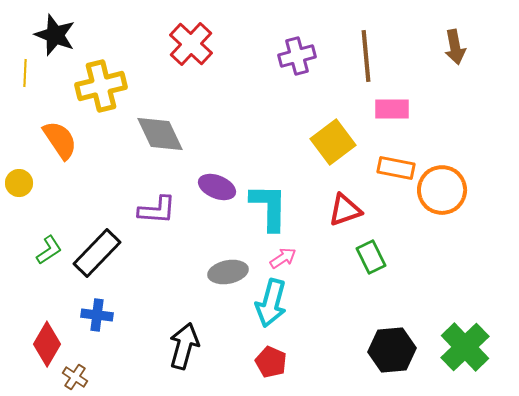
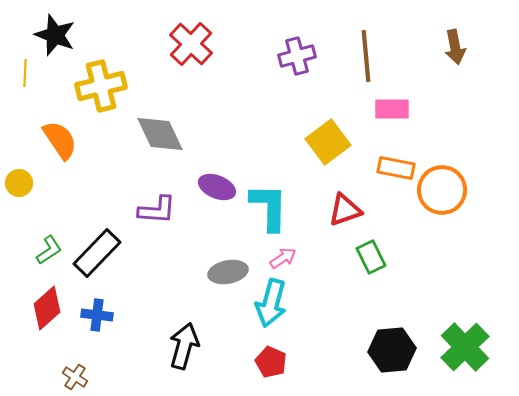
yellow square: moved 5 px left
red diamond: moved 36 px up; rotated 18 degrees clockwise
